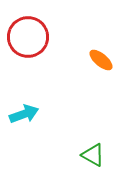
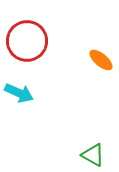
red circle: moved 1 px left, 4 px down
cyan arrow: moved 5 px left, 21 px up; rotated 44 degrees clockwise
